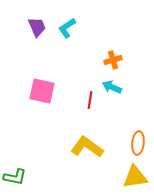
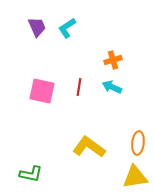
red line: moved 11 px left, 13 px up
yellow L-shape: moved 2 px right
green L-shape: moved 16 px right, 3 px up
